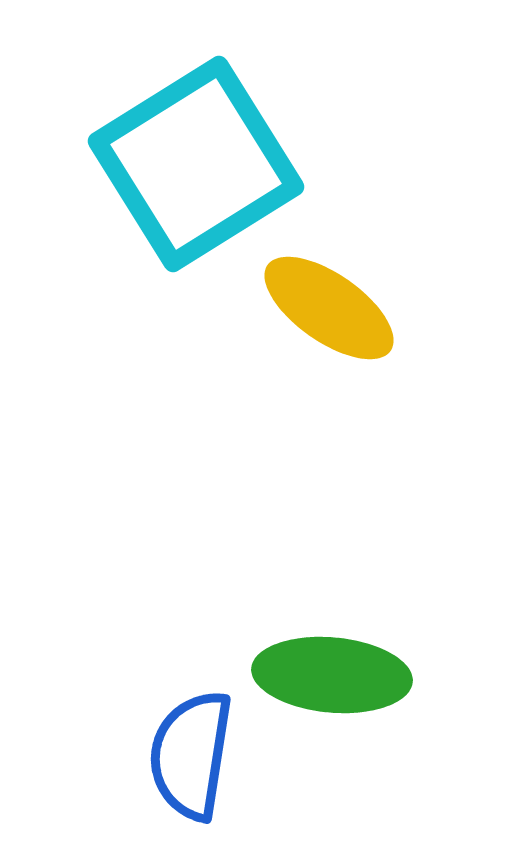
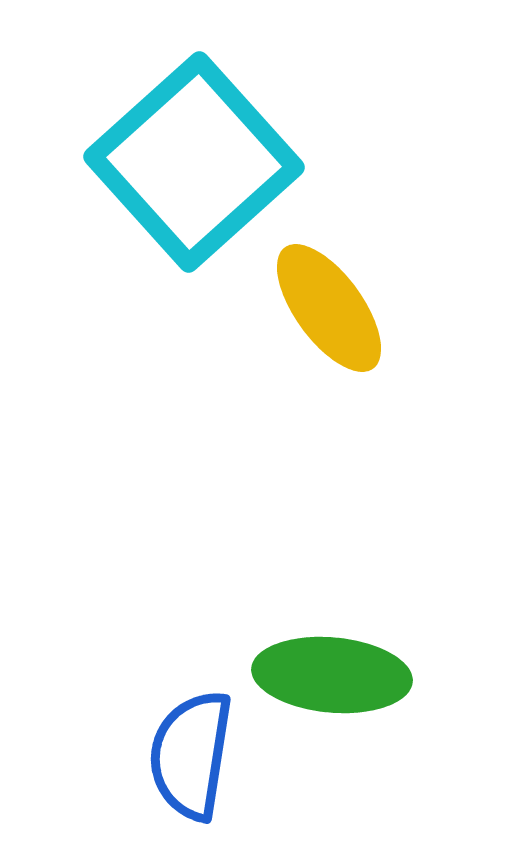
cyan square: moved 2 px left, 2 px up; rotated 10 degrees counterclockwise
yellow ellipse: rotated 19 degrees clockwise
